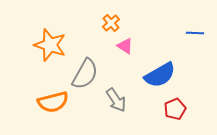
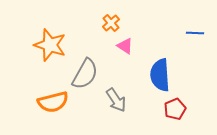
blue semicircle: rotated 116 degrees clockwise
